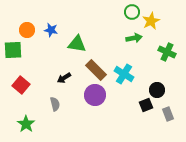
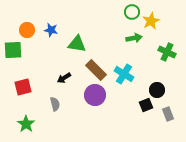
red square: moved 2 px right, 2 px down; rotated 36 degrees clockwise
